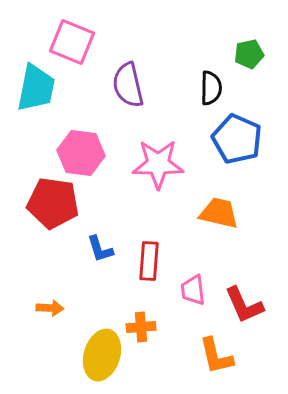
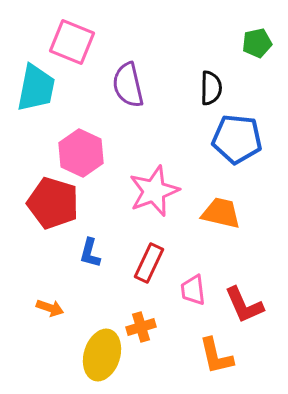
green pentagon: moved 8 px right, 11 px up
blue pentagon: rotated 18 degrees counterclockwise
pink hexagon: rotated 18 degrees clockwise
pink star: moved 4 px left, 27 px down; rotated 21 degrees counterclockwise
red pentagon: rotated 9 degrees clockwise
orange trapezoid: moved 2 px right
blue L-shape: moved 10 px left, 4 px down; rotated 32 degrees clockwise
red rectangle: moved 2 px down; rotated 21 degrees clockwise
orange arrow: rotated 16 degrees clockwise
orange cross: rotated 12 degrees counterclockwise
